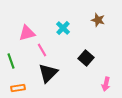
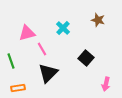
pink line: moved 1 px up
